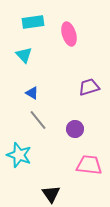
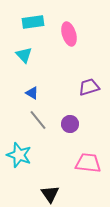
purple circle: moved 5 px left, 5 px up
pink trapezoid: moved 1 px left, 2 px up
black triangle: moved 1 px left
